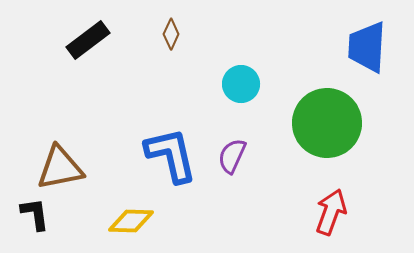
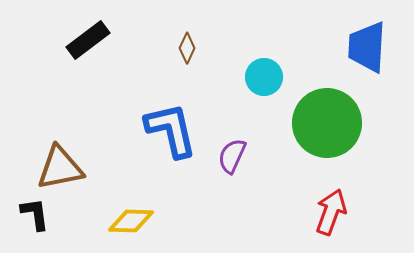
brown diamond: moved 16 px right, 14 px down
cyan circle: moved 23 px right, 7 px up
blue L-shape: moved 25 px up
